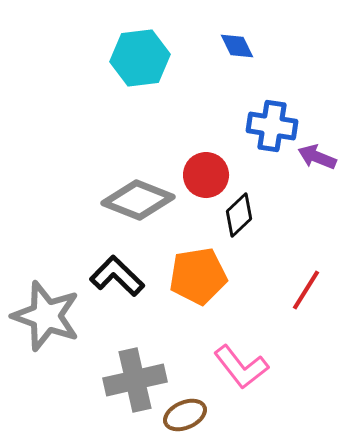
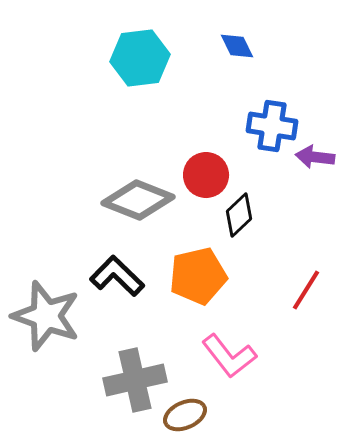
purple arrow: moved 2 px left; rotated 15 degrees counterclockwise
orange pentagon: rotated 4 degrees counterclockwise
pink L-shape: moved 12 px left, 11 px up
